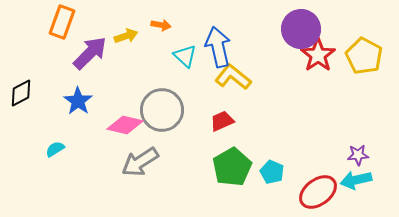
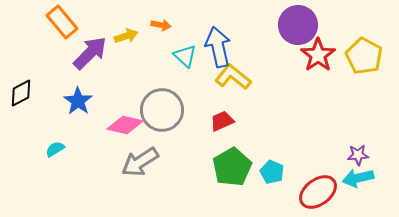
orange rectangle: rotated 60 degrees counterclockwise
purple circle: moved 3 px left, 4 px up
cyan arrow: moved 2 px right, 2 px up
